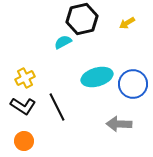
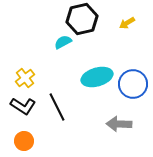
yellow cross: rotated 12 degrees counterclockwise
